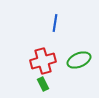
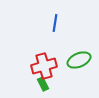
red cross: moved 1 px right, 5 px down
